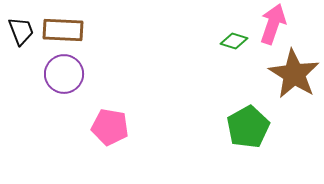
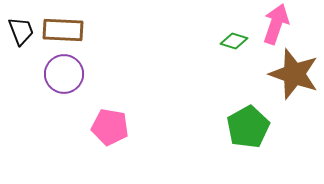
pink arrow: moved 3 px right
brown star: rotated 12 degrees counterclockwise
